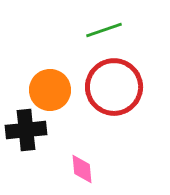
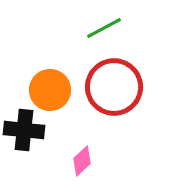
green line: moved 2 px up; rotated 9 degrees counterclockwise
black cross: moved 2 px left; rotated 12 degrees clockwise
pink diamond: moved 8 px up; rotated 52 degrees clockwise
